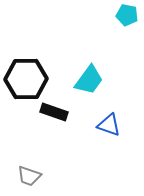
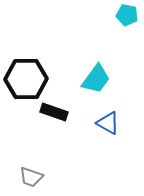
cyan trapezoid: moved 7 px right, 1 px up
blue triangle: moved 1 px left, 2 px up; rotated 10 degrees clockwise
gray trapezoid: moved 2 px right, 1 px down
